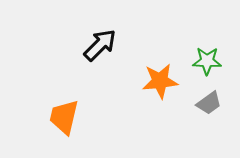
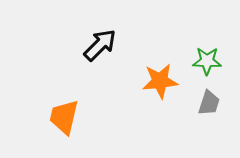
gray trapezoid: rotated 36 degrees counterclockwise
